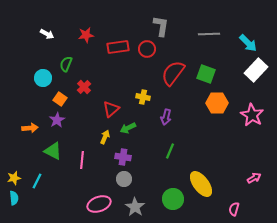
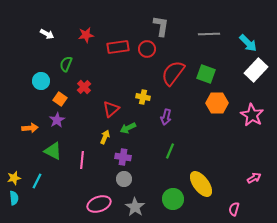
cyan circle: moved 2 px left, 3 px down
